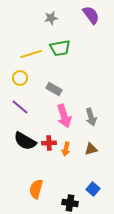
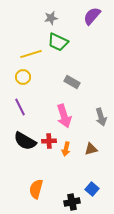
purple semicircle: moved 1 px right, 1 px down; rotated 102 degrees counterclockwise
green trapezoid: moved 2 px left, 6 px up; rotated 35 degrees clockwise
yellow circle: moved 3 px right, 1 px up
gray rectangle: moved 18 px right, 7 px up
purple line: rotated 24 degrees clockwise
gray arrow: moved 10 px right
red cross: moved 2 px up
blue square: moved 1 px left
black cross: moved 2 px right, 1 px up; rotated 21 degrees counterclockwise
